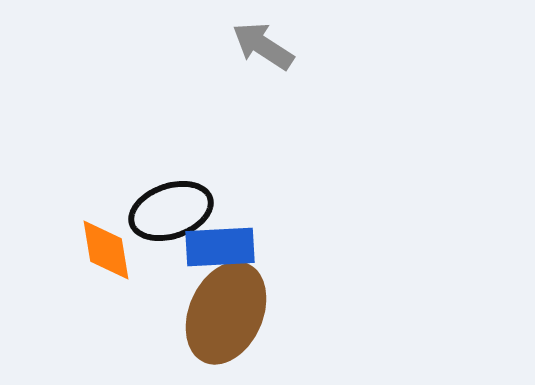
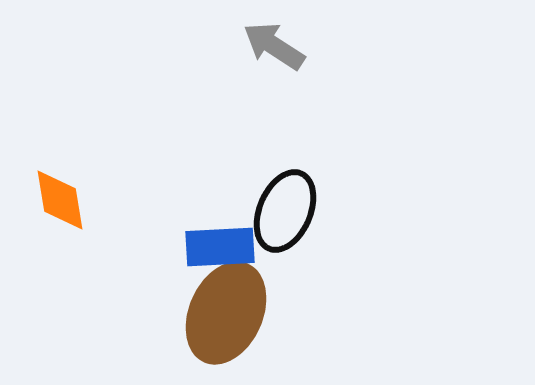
gray arrow: moved 11 px right
black ellipse: moved 114 px right; rotated 48 degrees counterclockwise
orange diamond: moved 46 px left, 50 px up
